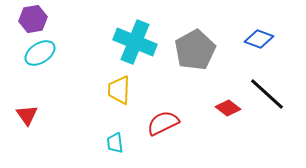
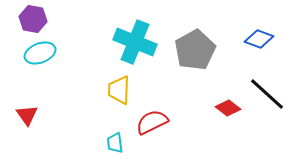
purple hexagon: rotated 20 degrees clockwise
cyan ellipse: rotated 12 degrees clockwise
red semicircle: moved 11 px left, 1 px up
